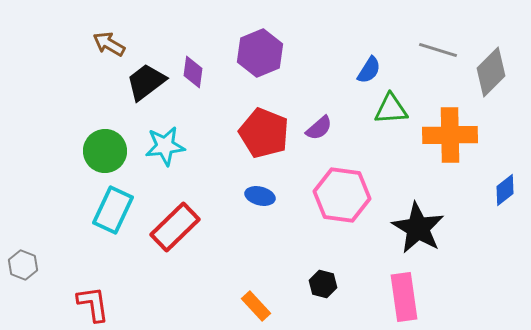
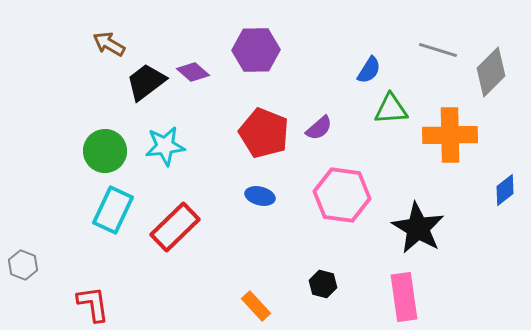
purple hexagon: moved 4 px left, 3 px up; rotated 21 degrees clockwise
purple diamond: rotated 56 degrees counterclockwise
